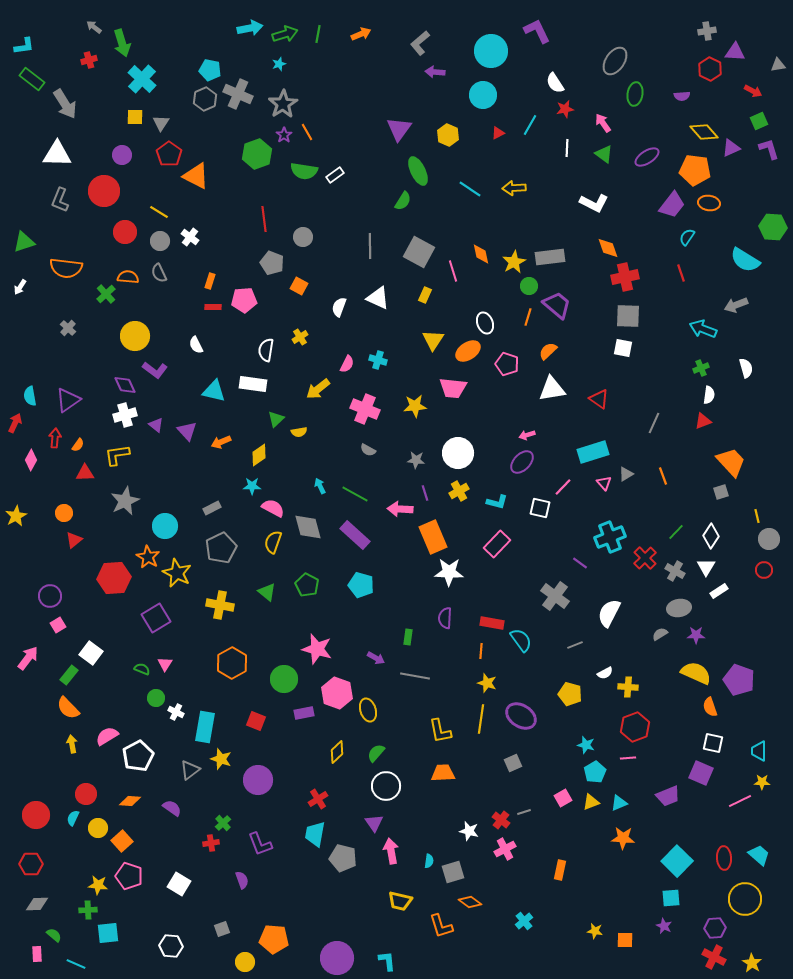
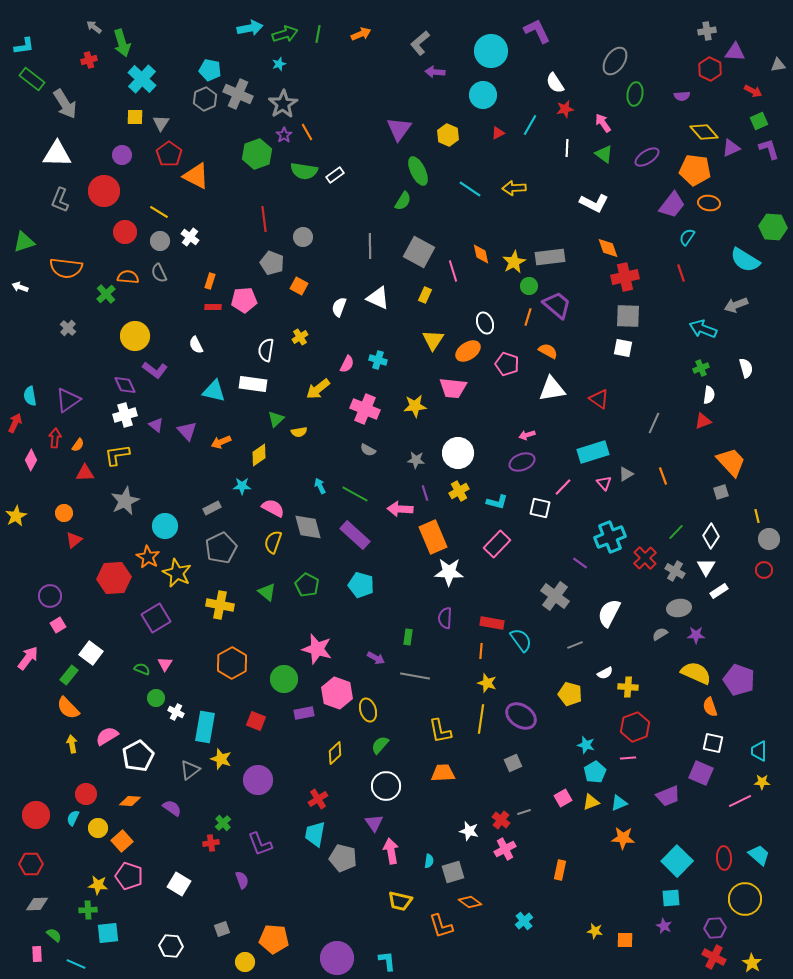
white arrow at (20, 287): rotated 77 degrees clockwise
orange semicircle at (548, 351): rotated 72 degrees clockwise
purple ellipse at (522, 462): rotated 25 degrees clockwise
cyan star at (252, 486): moved 10 px left
yellow diamond at (337, 752): moved 2 px left, 1 px down
green semicircle at (376, 753): moved 4 px right, 8 px up
